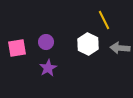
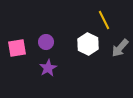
gray arrow: rotated 54 degrees counterclockwise
